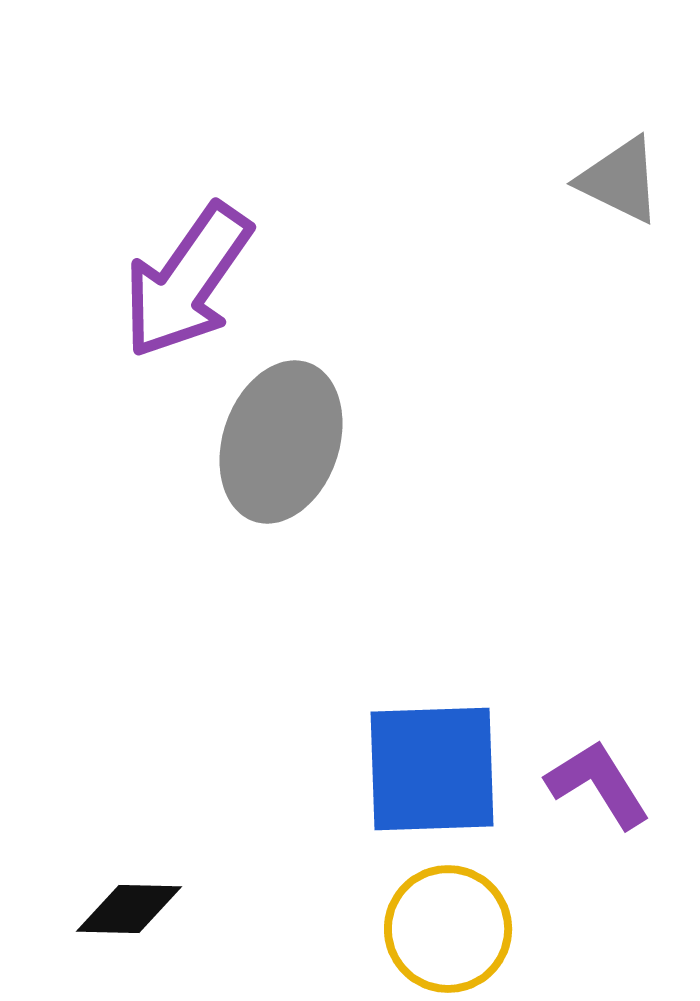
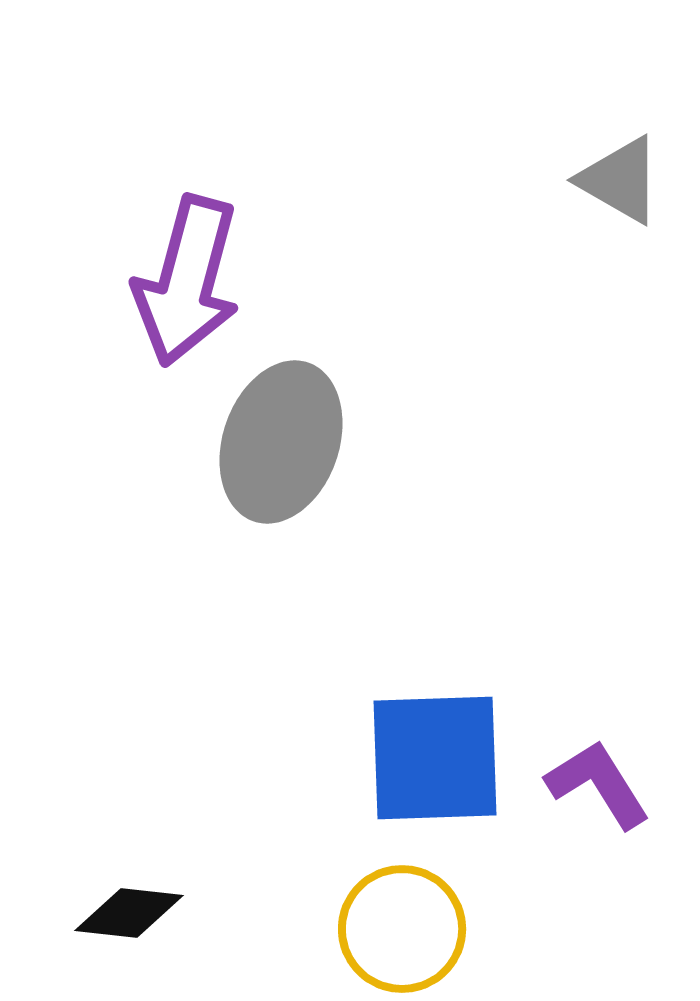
gray triangle: rotated 4 degrees clockwise
purple arrow: rotated 20 degrees counterclockwise
blue square: moved 3 px right, 11 px up
black diamond: moved 4 px down; rotated 5 degrees clockwise
yellow circle: moved 46 px left
